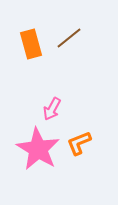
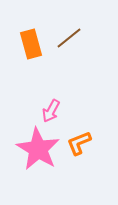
pink arrow: moved 1 px left, 2 px down
